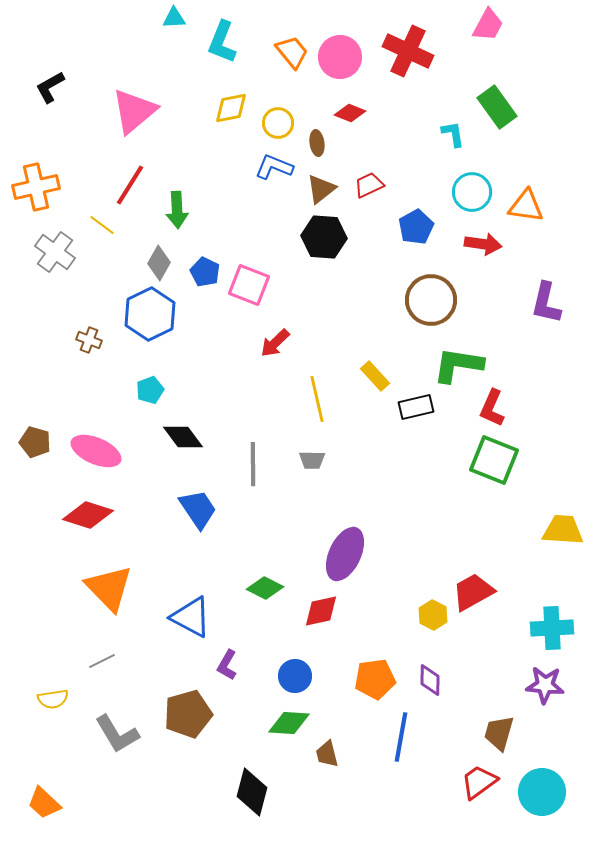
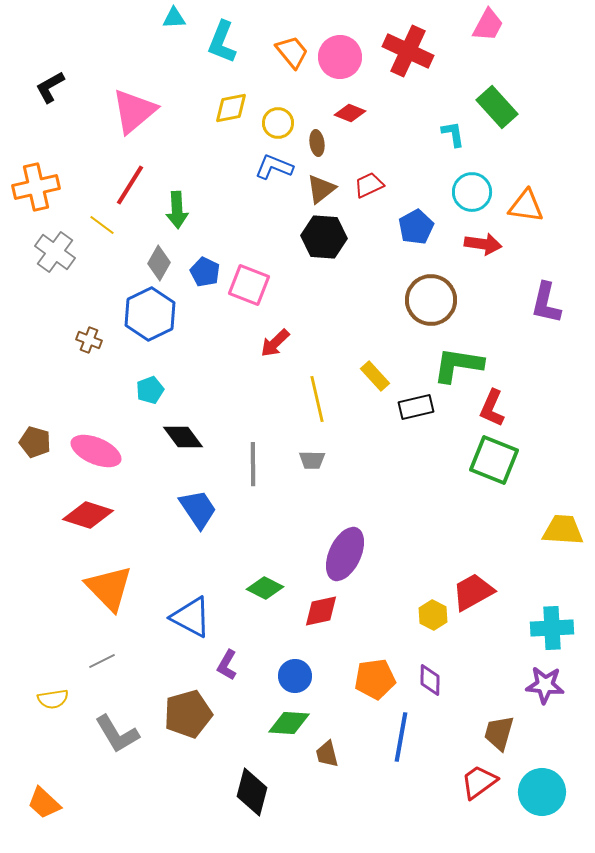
green rectangle at (497, 107): rotated 6 degrees counterclockwise
